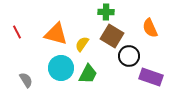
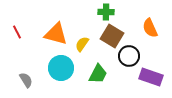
green trapezoid: moved 10 px right
